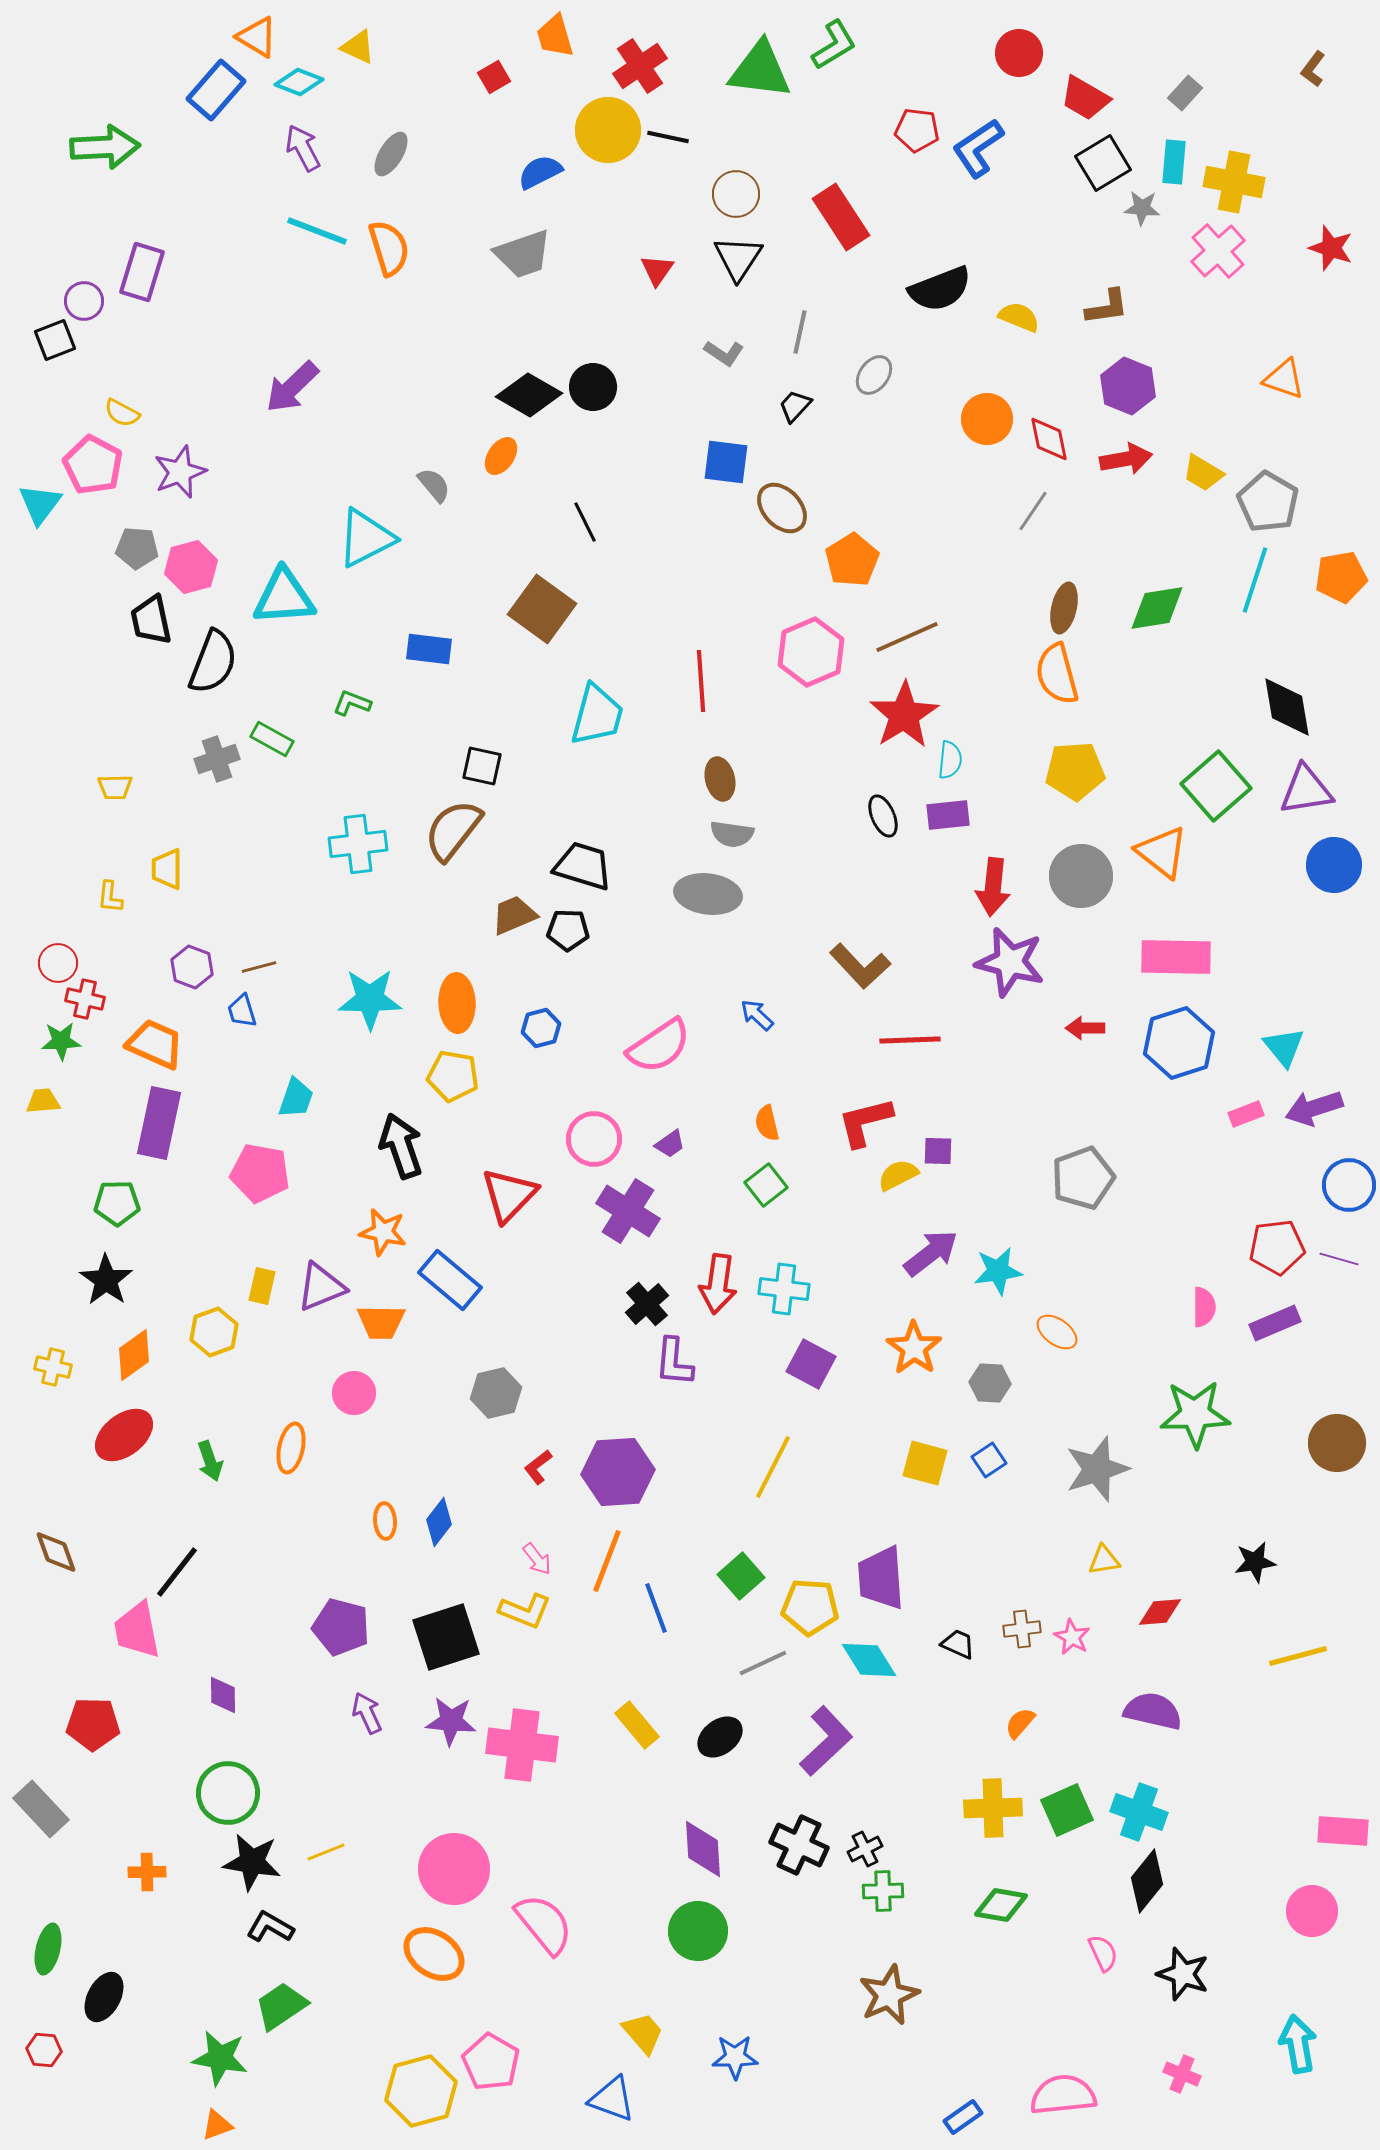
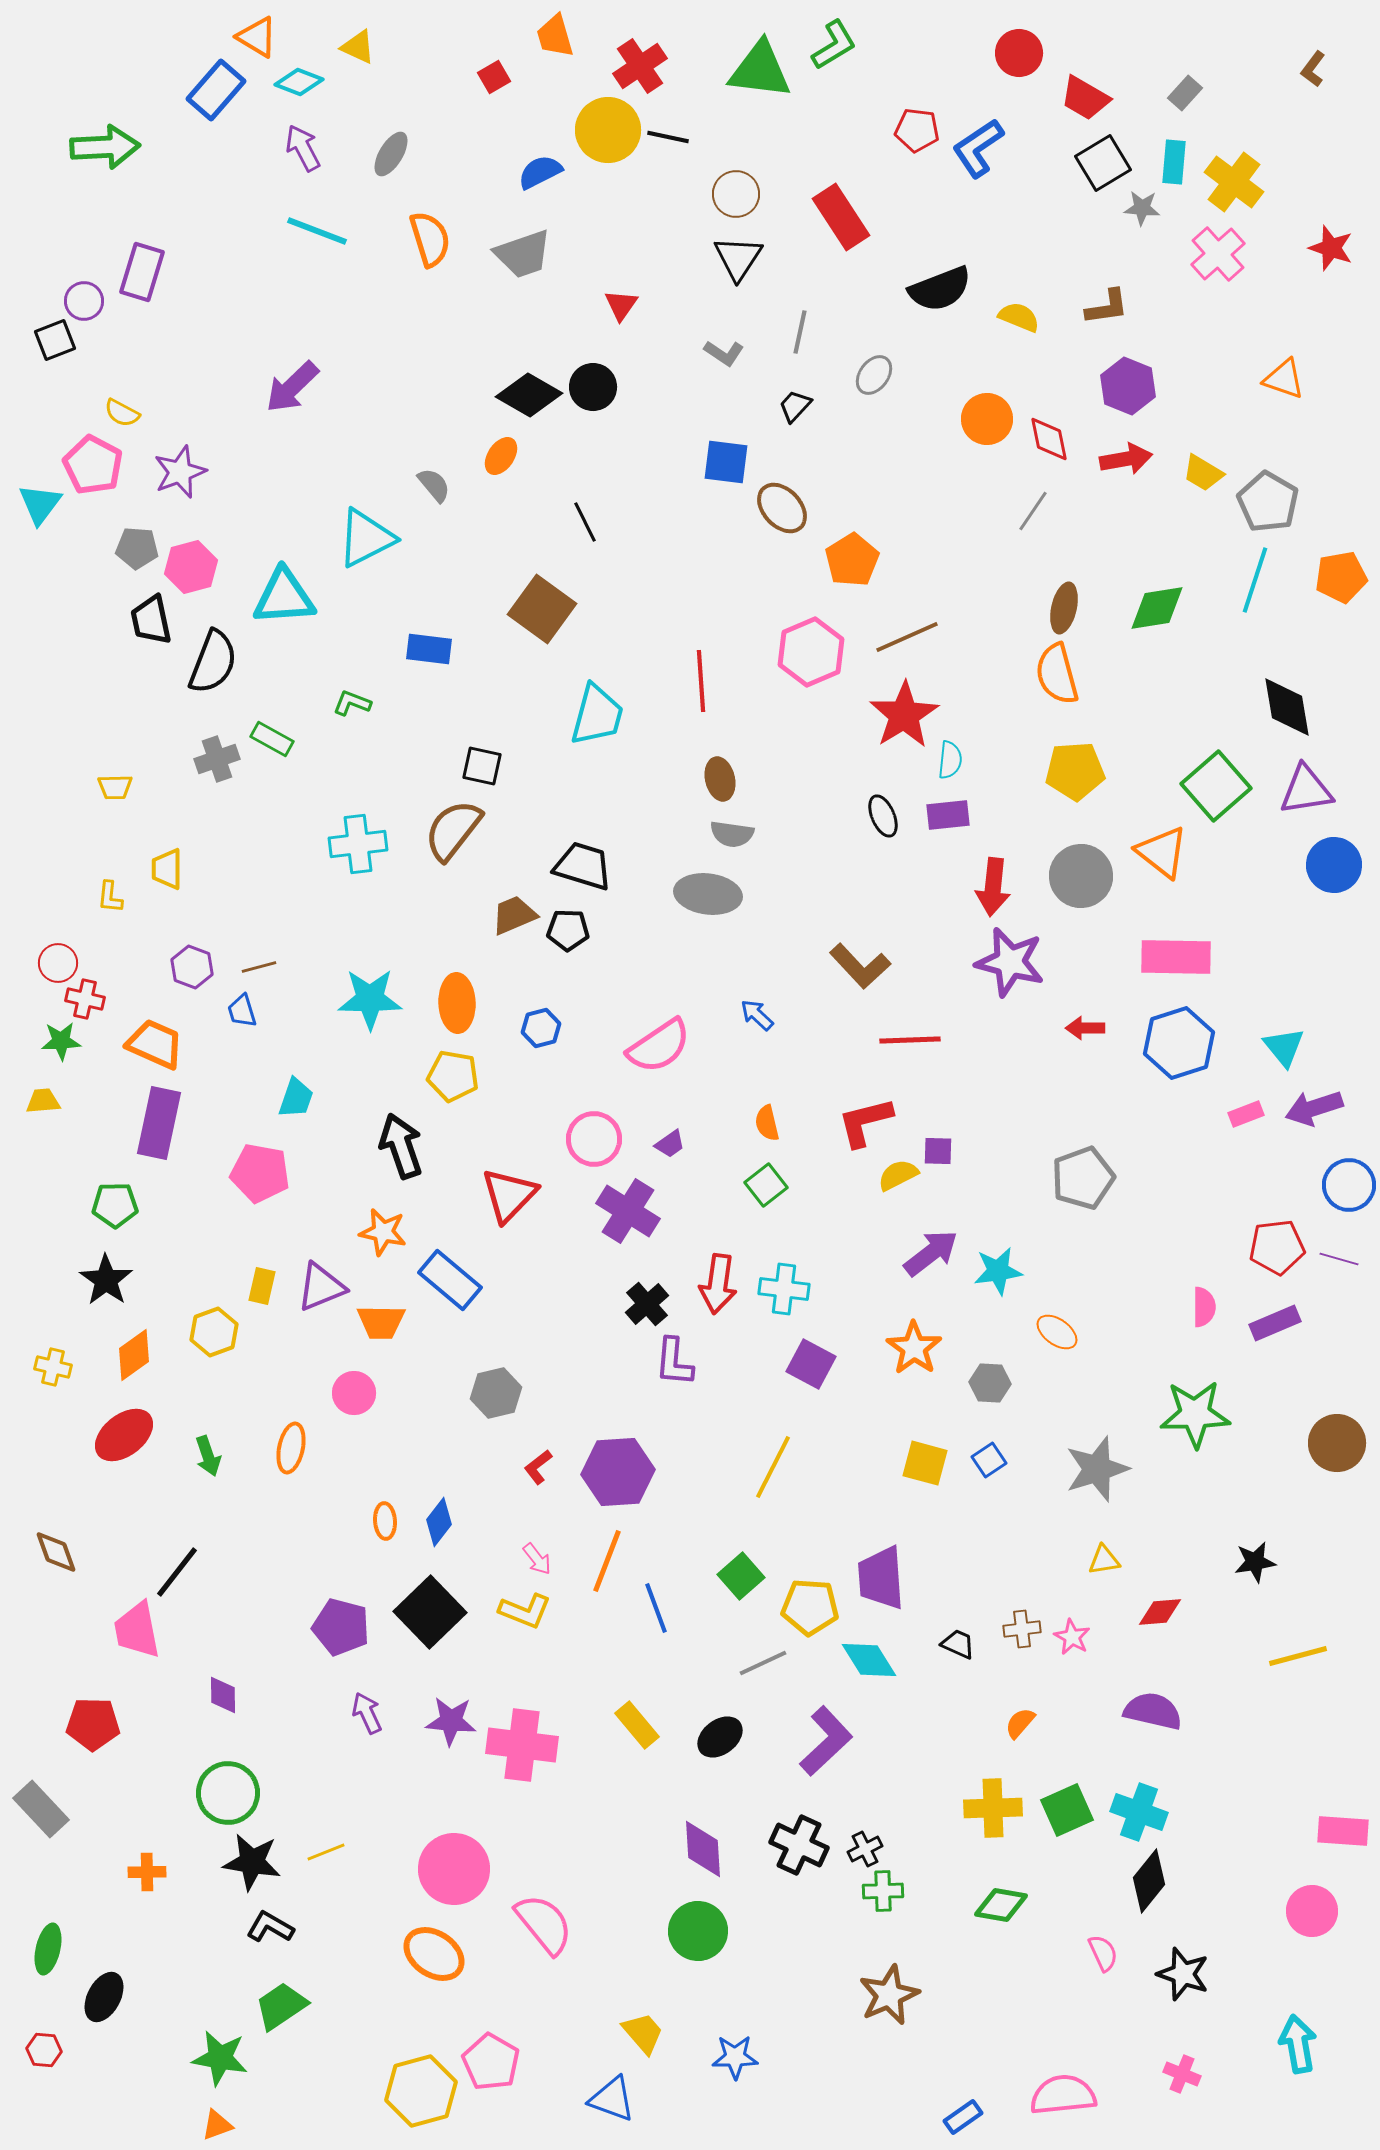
yellow cross at (1234, 182): rotated 26 degrees clockwise
orange semicircle at (389, 248): moved 41 px right, 9 px up
pink cross at (1218, 251): moved 3 px down
red triangle at (657, 270): moved 36 px left, 35 px down
green pentagon at (117, 1203): moved 2 px left, 2 px down
green arrow at (210, 1461): moved 2 px left, 5 px up
black square at (446, 1637): moved 16 px left, 25 px up; rotated 26 degrees counterclockwise
black diamond at (1147, 1881): moved 2 px right
